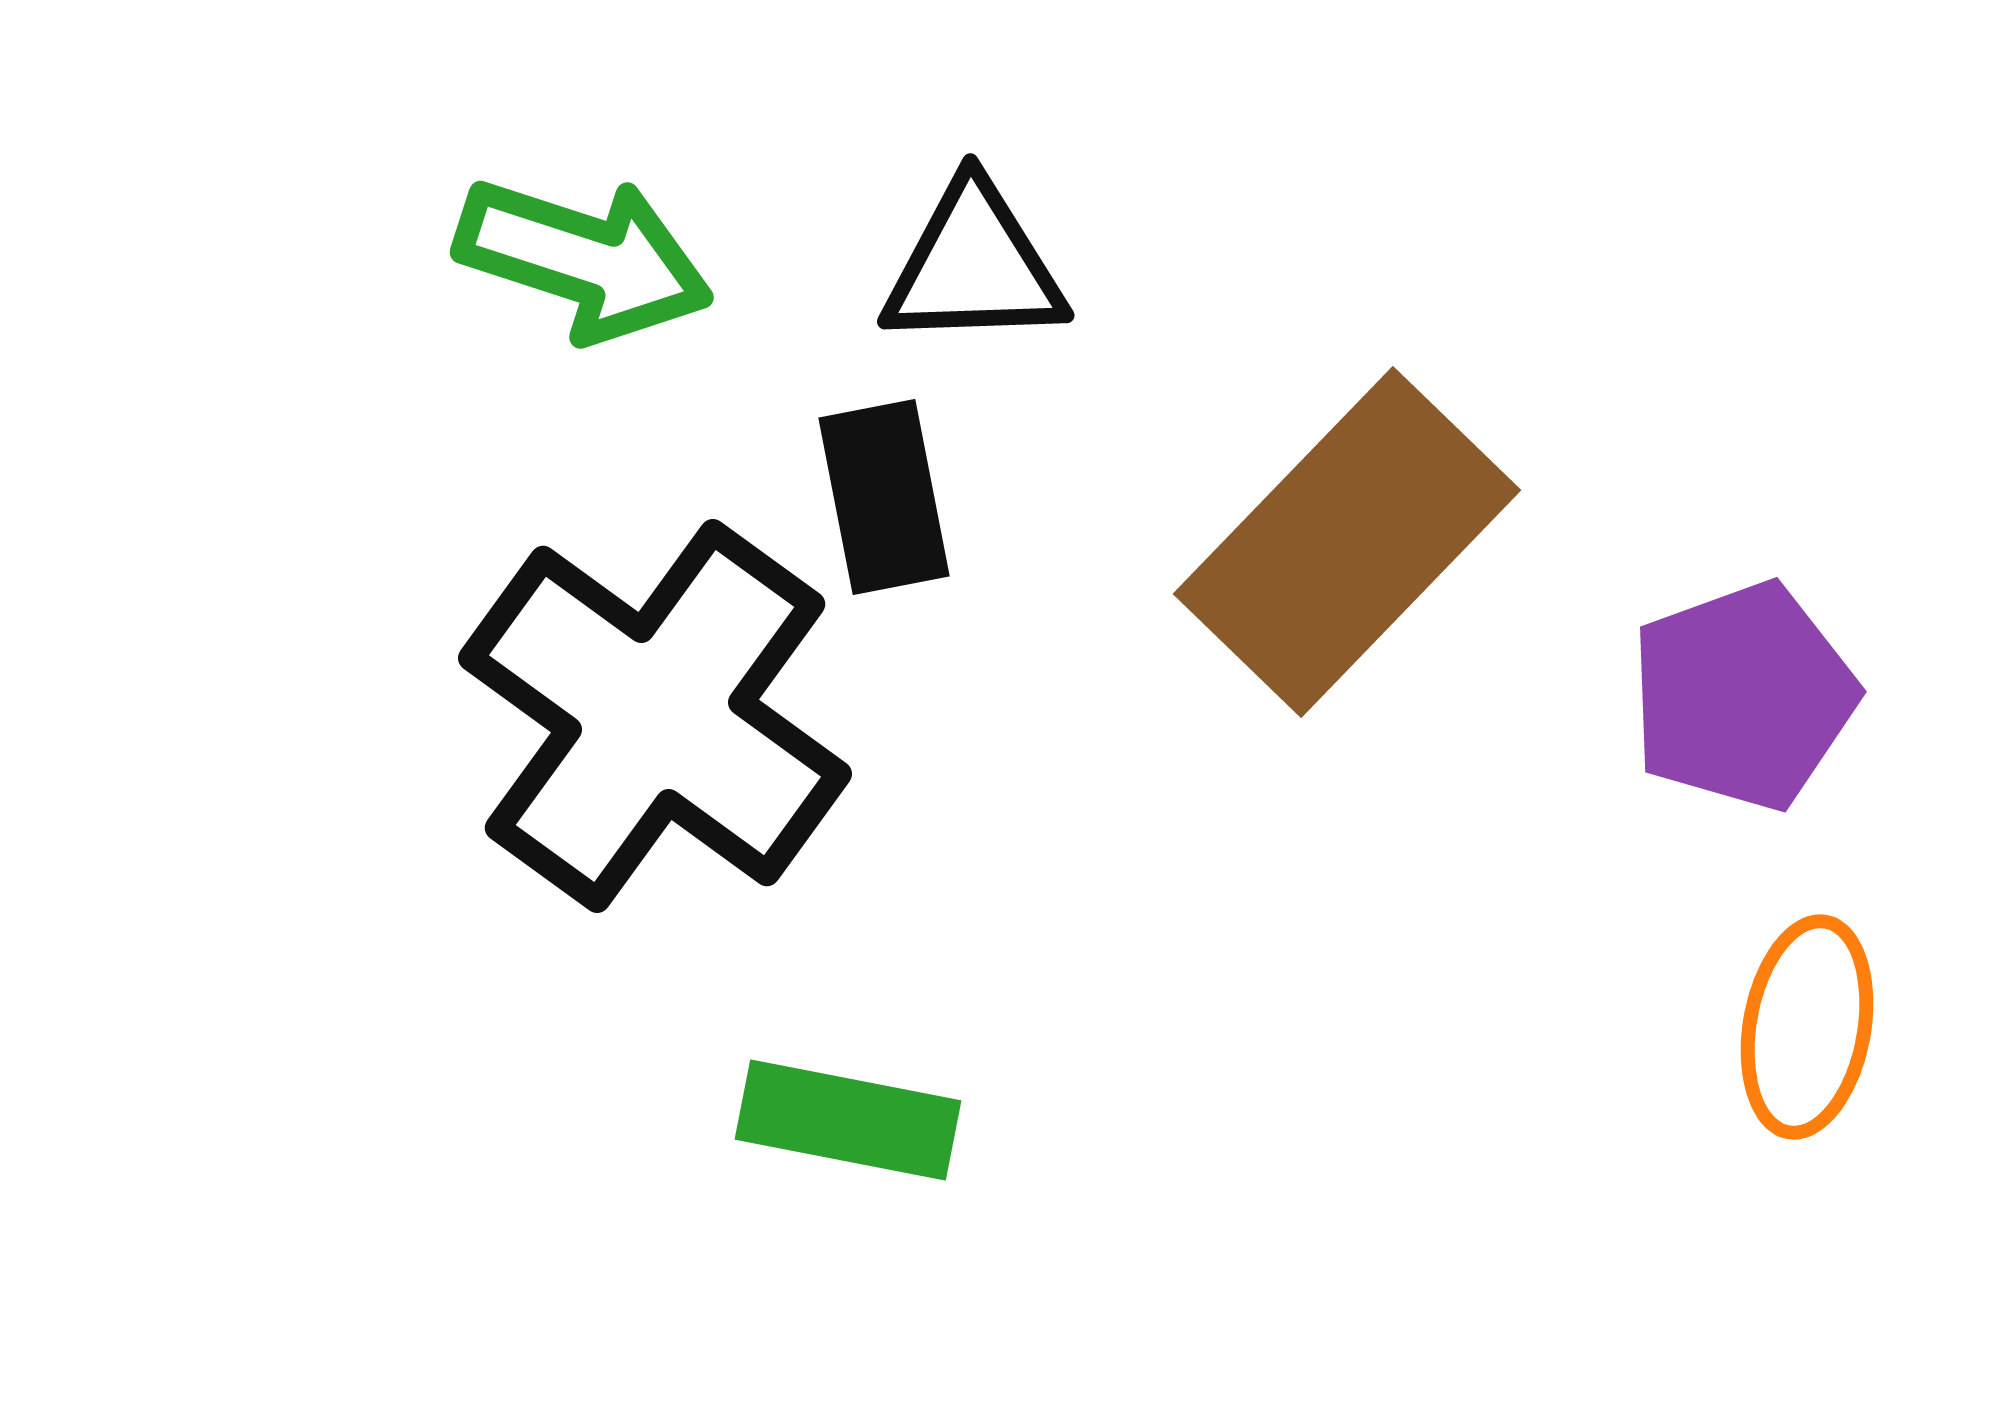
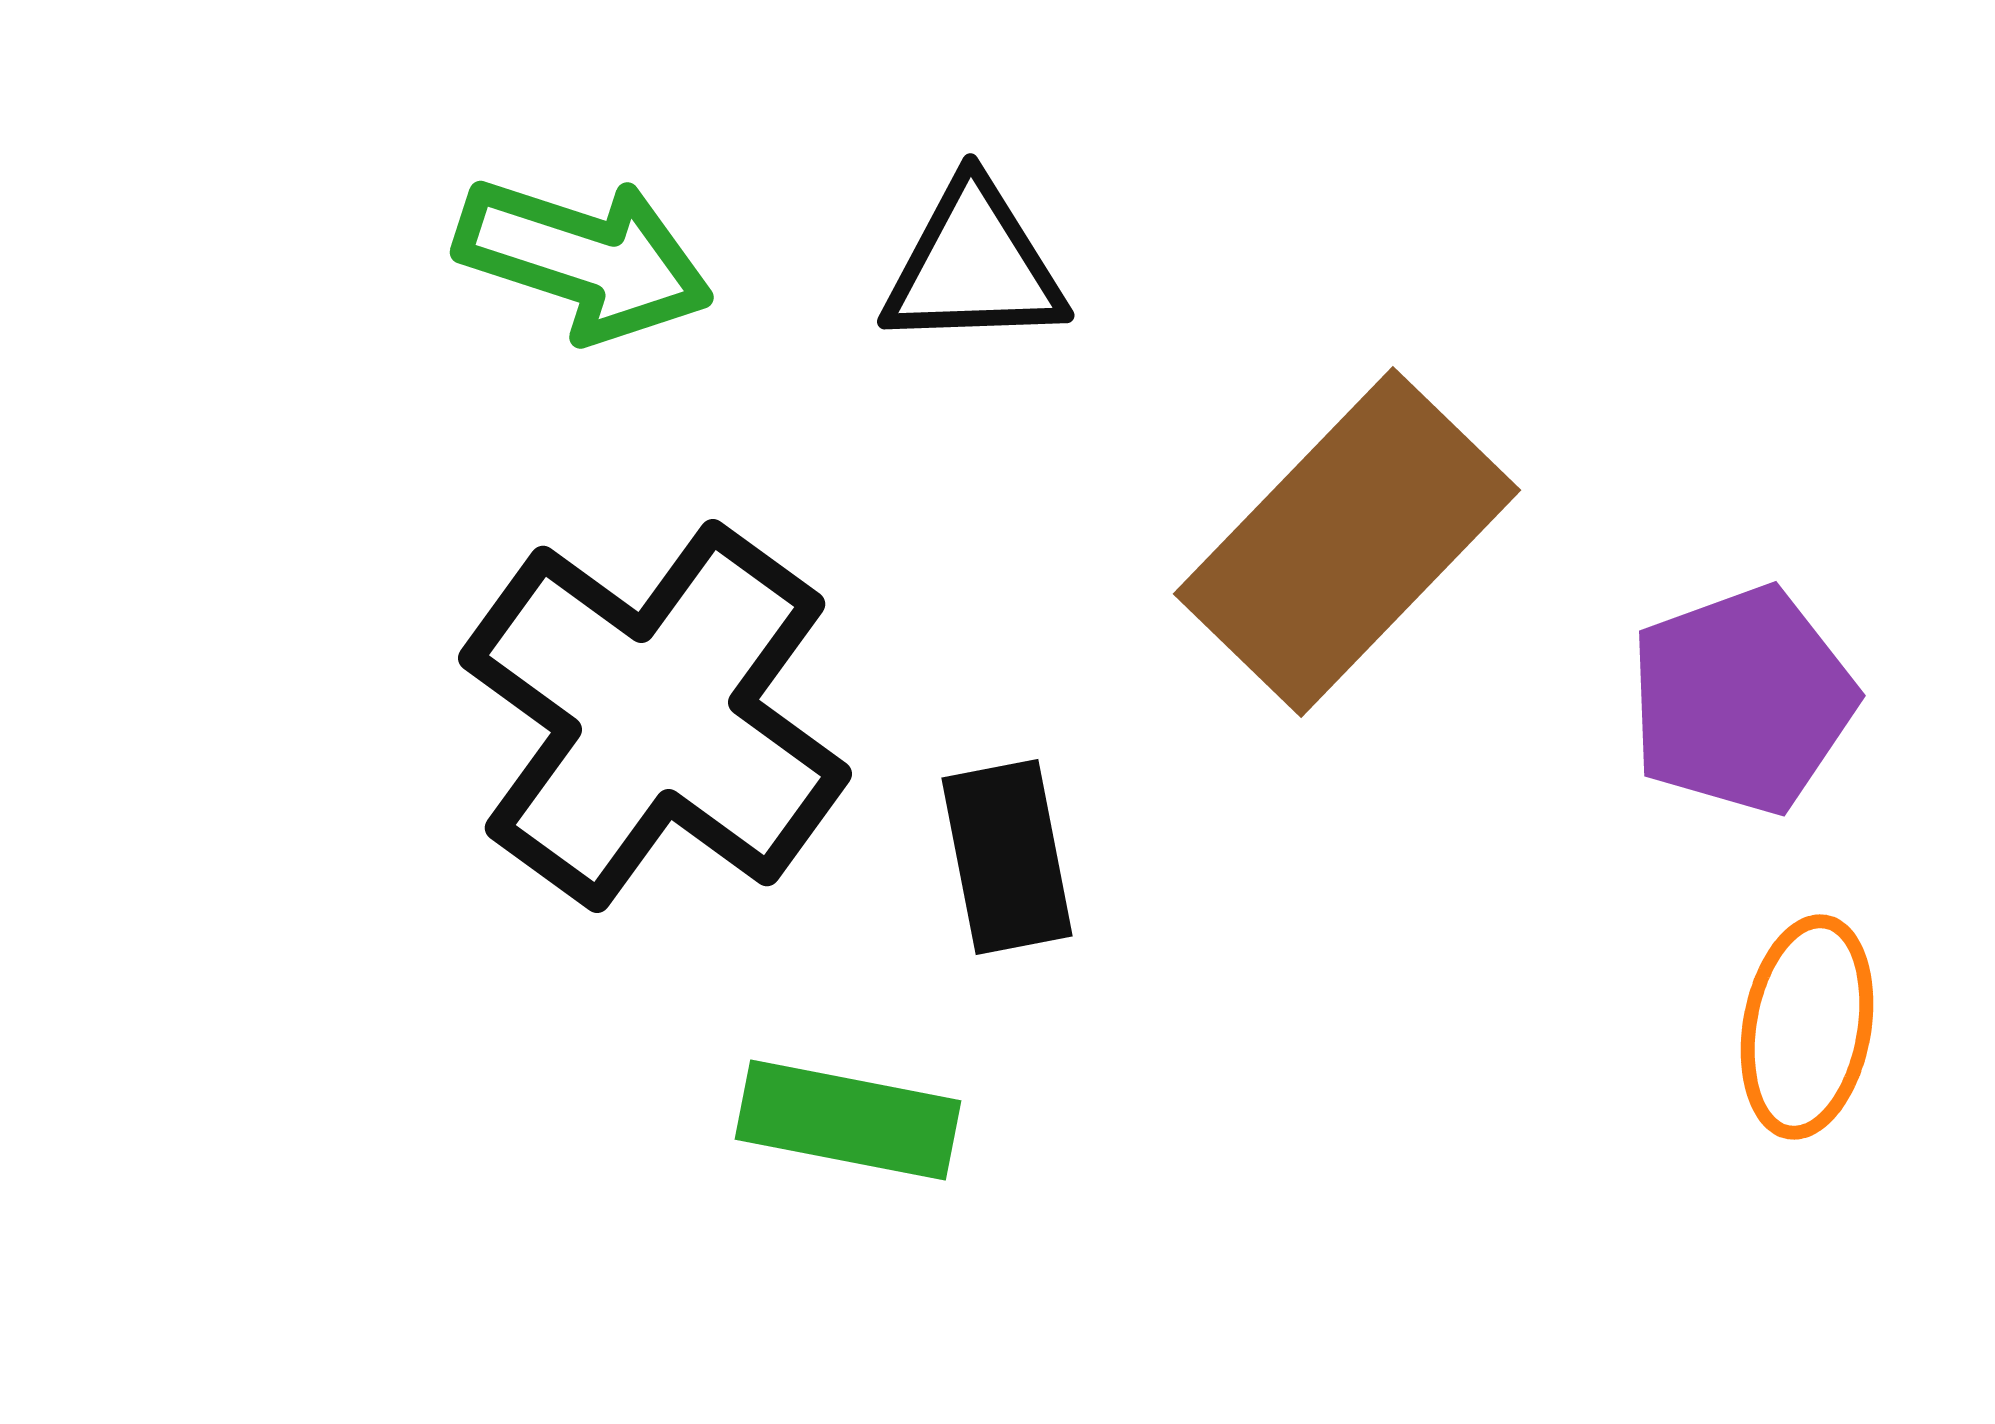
black rectangle: moved 123 px right, 360 px down
purple pentagon: moved 1 px left, 4 px down
